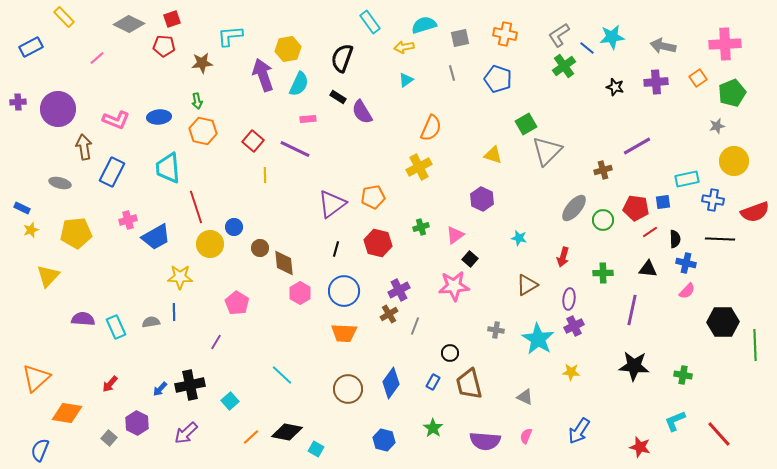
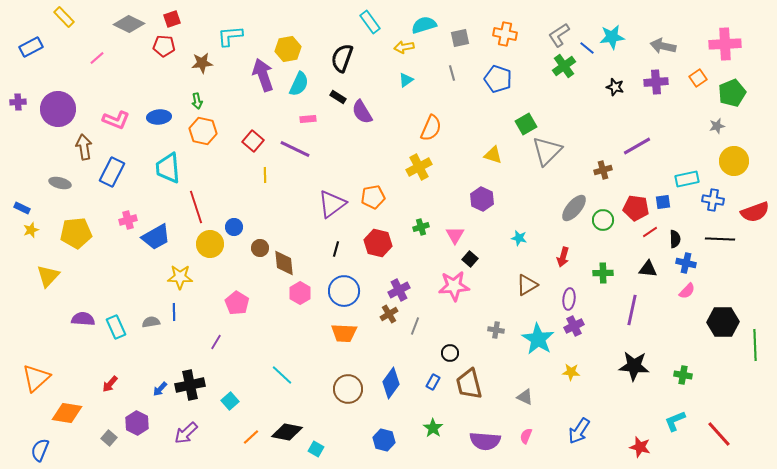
pink triangle at (455, 235): rotated 24 degrees counterclockwise
